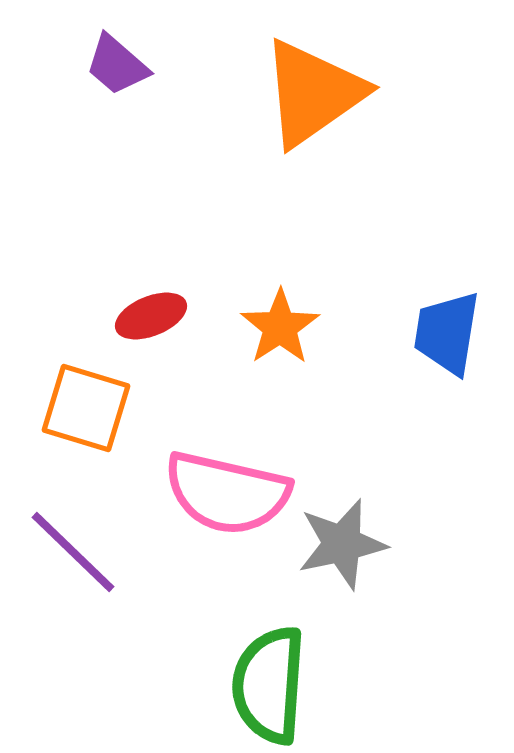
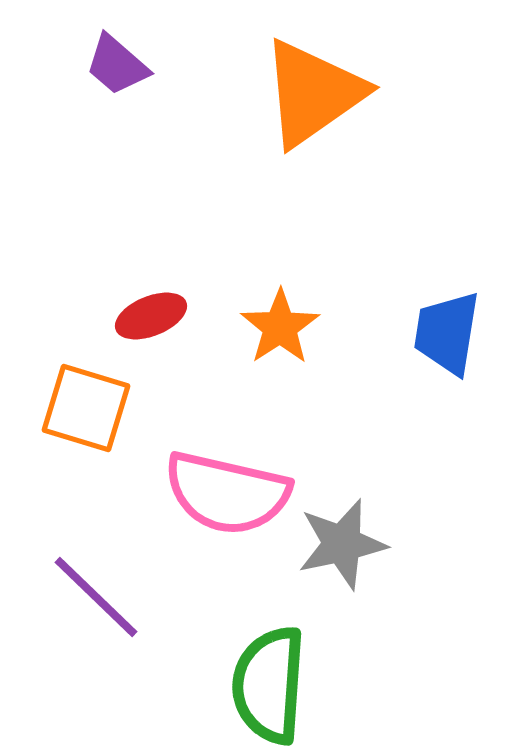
purple line: moved 23 px right, 45 px down
